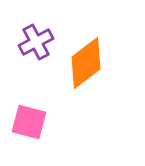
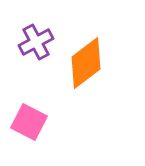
pink square: rotated 12 degrees clockwise
